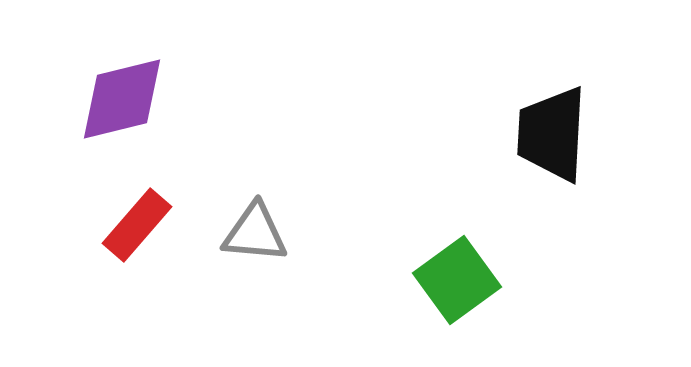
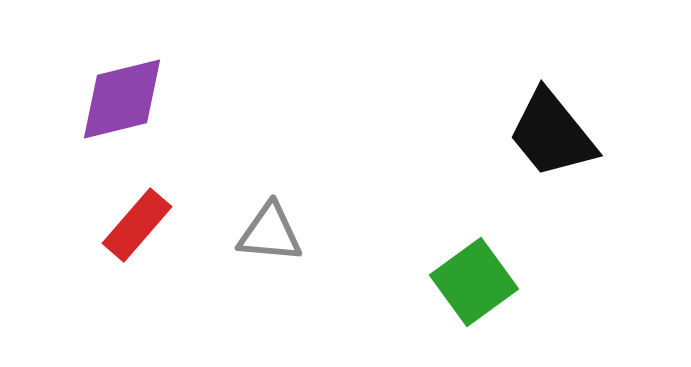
black trapezoid: rotated 42 degrees counterclockwise
gray triangle: moved 15 px right
green square: moved 17 px right, 2 px down
